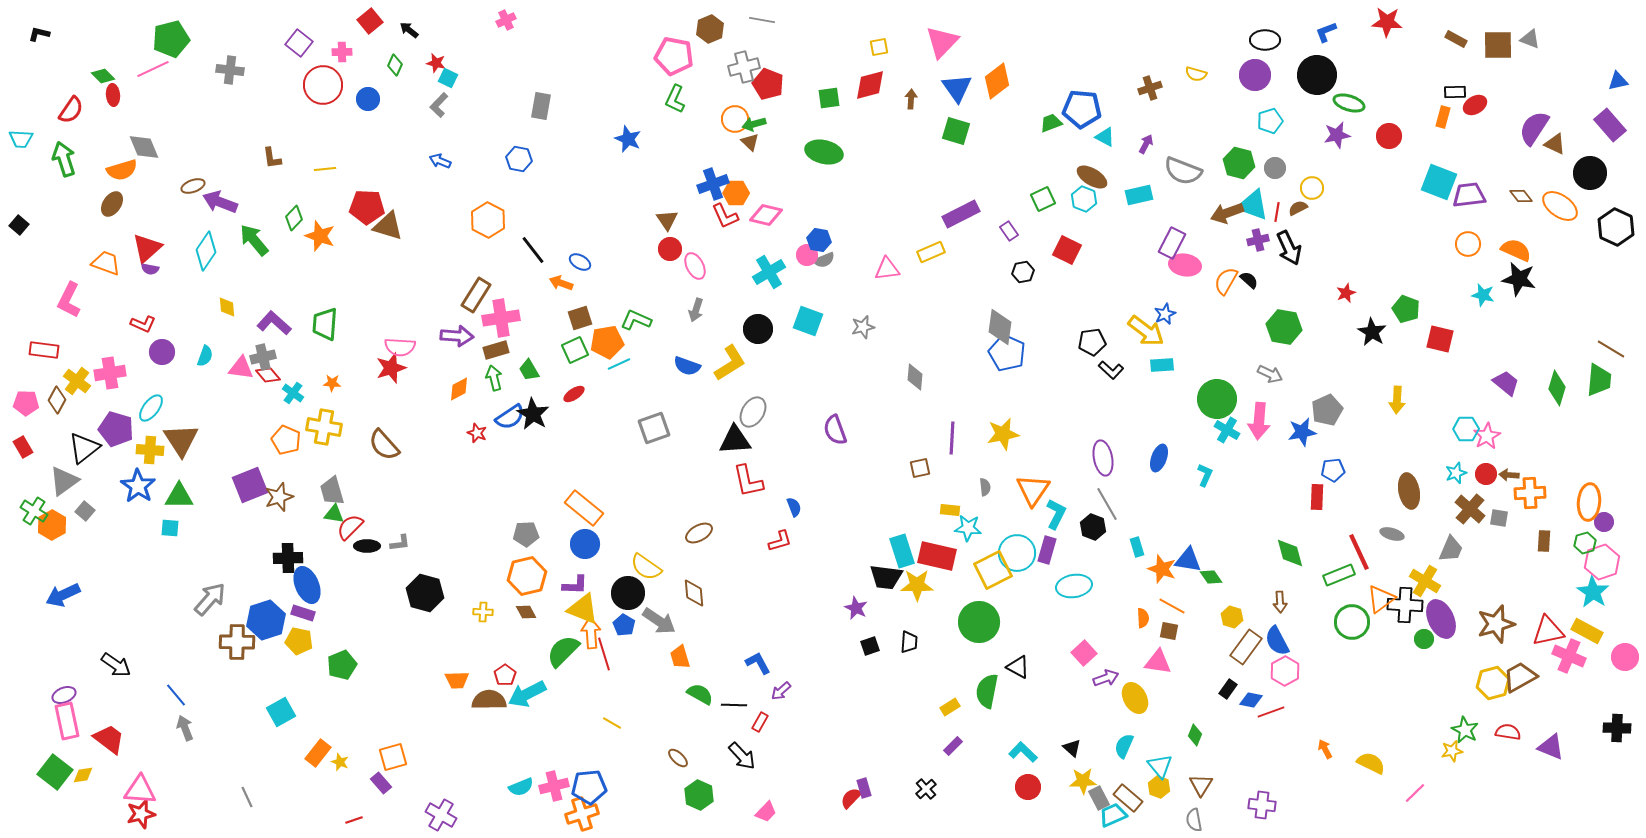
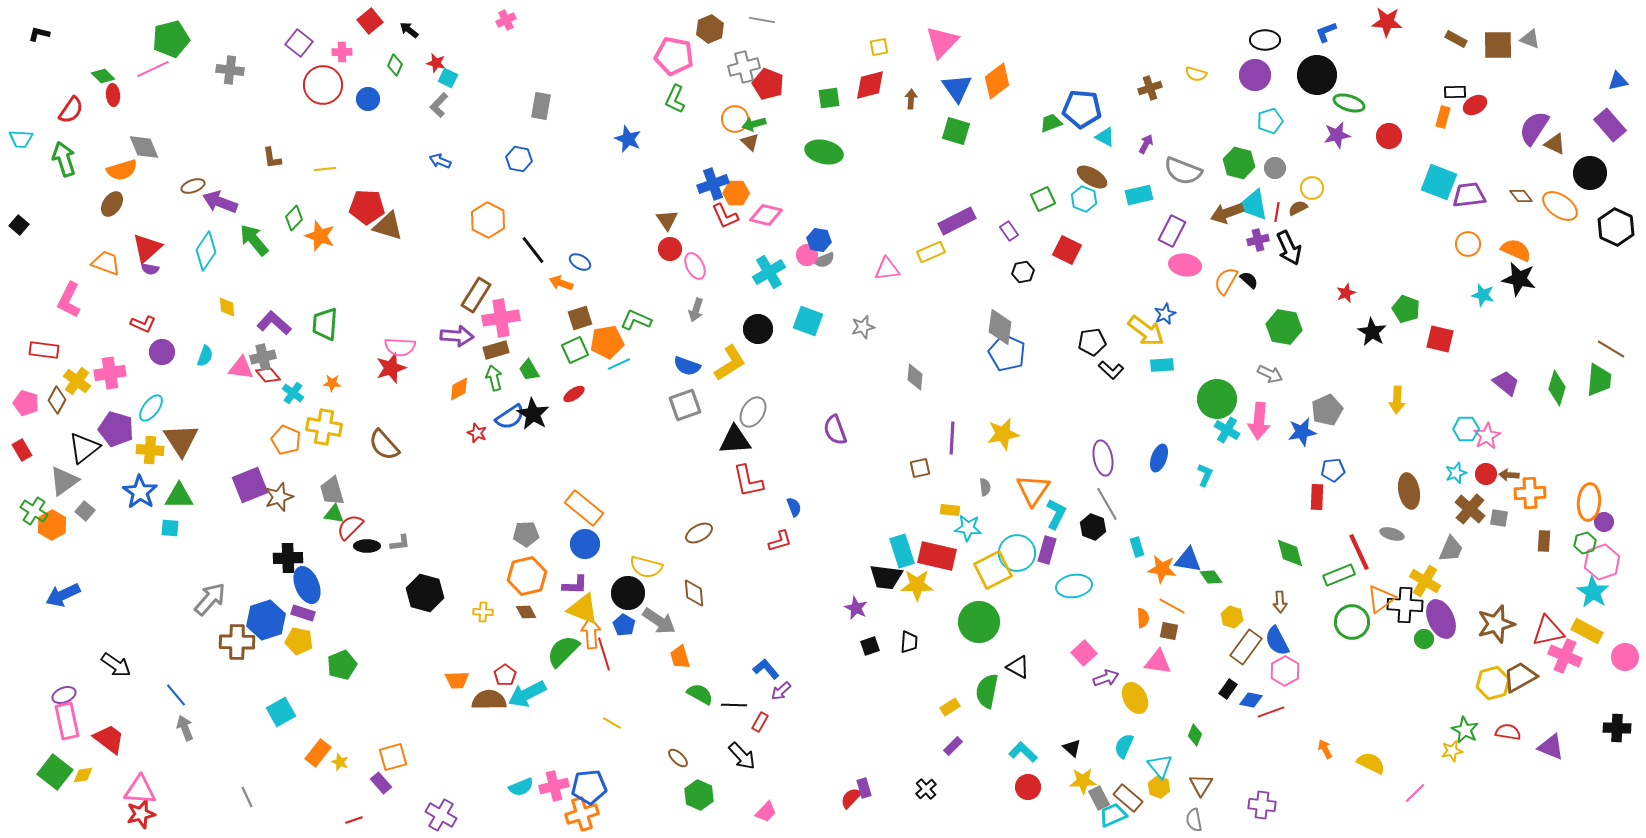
purple rectangle at (961, 214): moved 4 px left, 7 px down
purple rectangle at (1172, 243): moved 12 px up
pink pentagon at (26, 403): rotated 15 degrees clockwise
gray square at (654, 428): moved 31 px right, 23 px up
red rectangle at (23, 447): moved 1 px left, 3 px down
blue star at (138, 486): moved 2 px right, 6 px down
yellow semicircle at (646, 567): rotated 20 degrees counterclockwise
orange star at (1162, 569): rotated 12 degrees counterclockwise
pink cross at (1569, 656): moved 4 px left
blue L-shape at (758, 663): moved 8 px right, 6 px down; rotated 12 degrees counterclockwise
